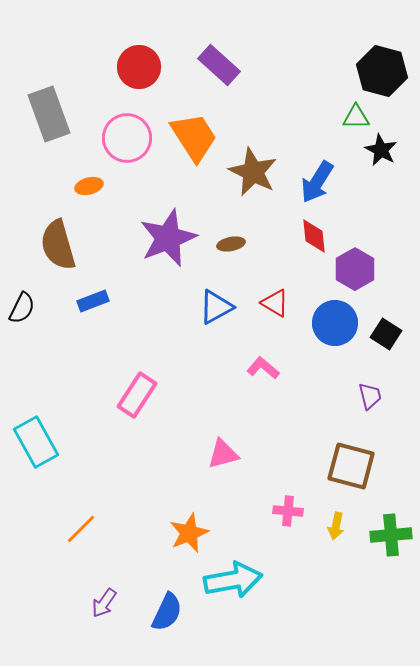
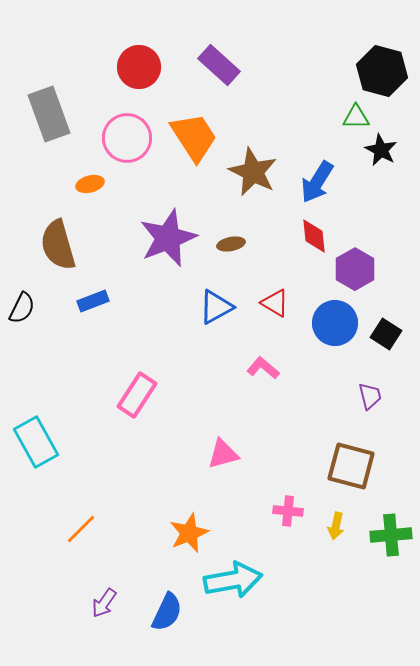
orange ellipse: moved 1 px right, 2 px up
